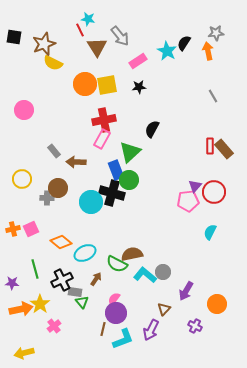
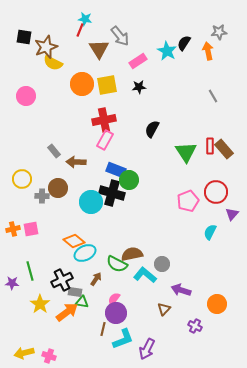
cyan star at (88, 19): moved 3 px left
red line at (80, 30): rotated 48 degrees clockwise
gray star at (216, 33): moved 3 px right, 1 px up
black square at (14, 37): moved 10 px right
brown star at (44, 44): moved 2 px right, 3 px down
brown triangle at (97, 47): moved 2 px right, 2 px down
orange circle at (85, 84): moved 3 px left
pink circle at (24, 110): moved 2 px right, 14 px up
pink rectangle at (102, 139): moved 3 px right, 1 px down
green triangle at (130, 152): moved 56 px right; rotated 20 degrees counterclockwise
blue rectangle at (116, 170): rotated 48 degrees counterclockwise
purple triangle at (195, 186): moved 37 px right, 28 px down
red circle at (214, 192): moved 2 px right
gray cross at (47, 198): moved 5 px left, 2 px up
pink pentagon at (188, 201): rotated 15 degrees counterclockwise
pink square at (31, 229): rotated 14 degrees clockwise
orange diamond at (61, 242): moved 13 px right, 1 px up
green line at (35, 269): moved 5 px left, 2 px down
gray circle at (163, 272): moved 1 px left, 8 px up
purple arrow at (186, 291): moved 5 px left, 1 px up; rotated 78 degrees clockwise
green triangle at (82, 302): rotated 40 degrees counterclockwise
orange arrow at (21, 309): moved 46 px right, 3 px down; rotated 25 degrees counterclockwise
pink cross at (54, 326): moved 5 px left, 30 px down; rotated 32 degrees counterclockwise
purple arrow at (151, 330): moved 4 px left, 19 px down
